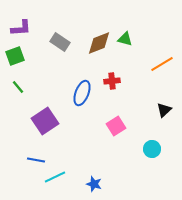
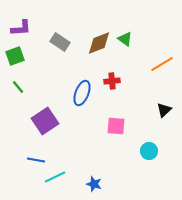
green triangle: rotated 21 degrees clockwise
pink square: rotated 36 degrees clockwise
cyan circle: moved 3 px left, 2 px down
